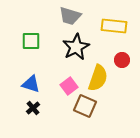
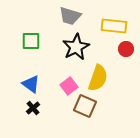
red circle: moved 4 px right, 11 px up
blue triangle: rotated 18 degrees clockwise
